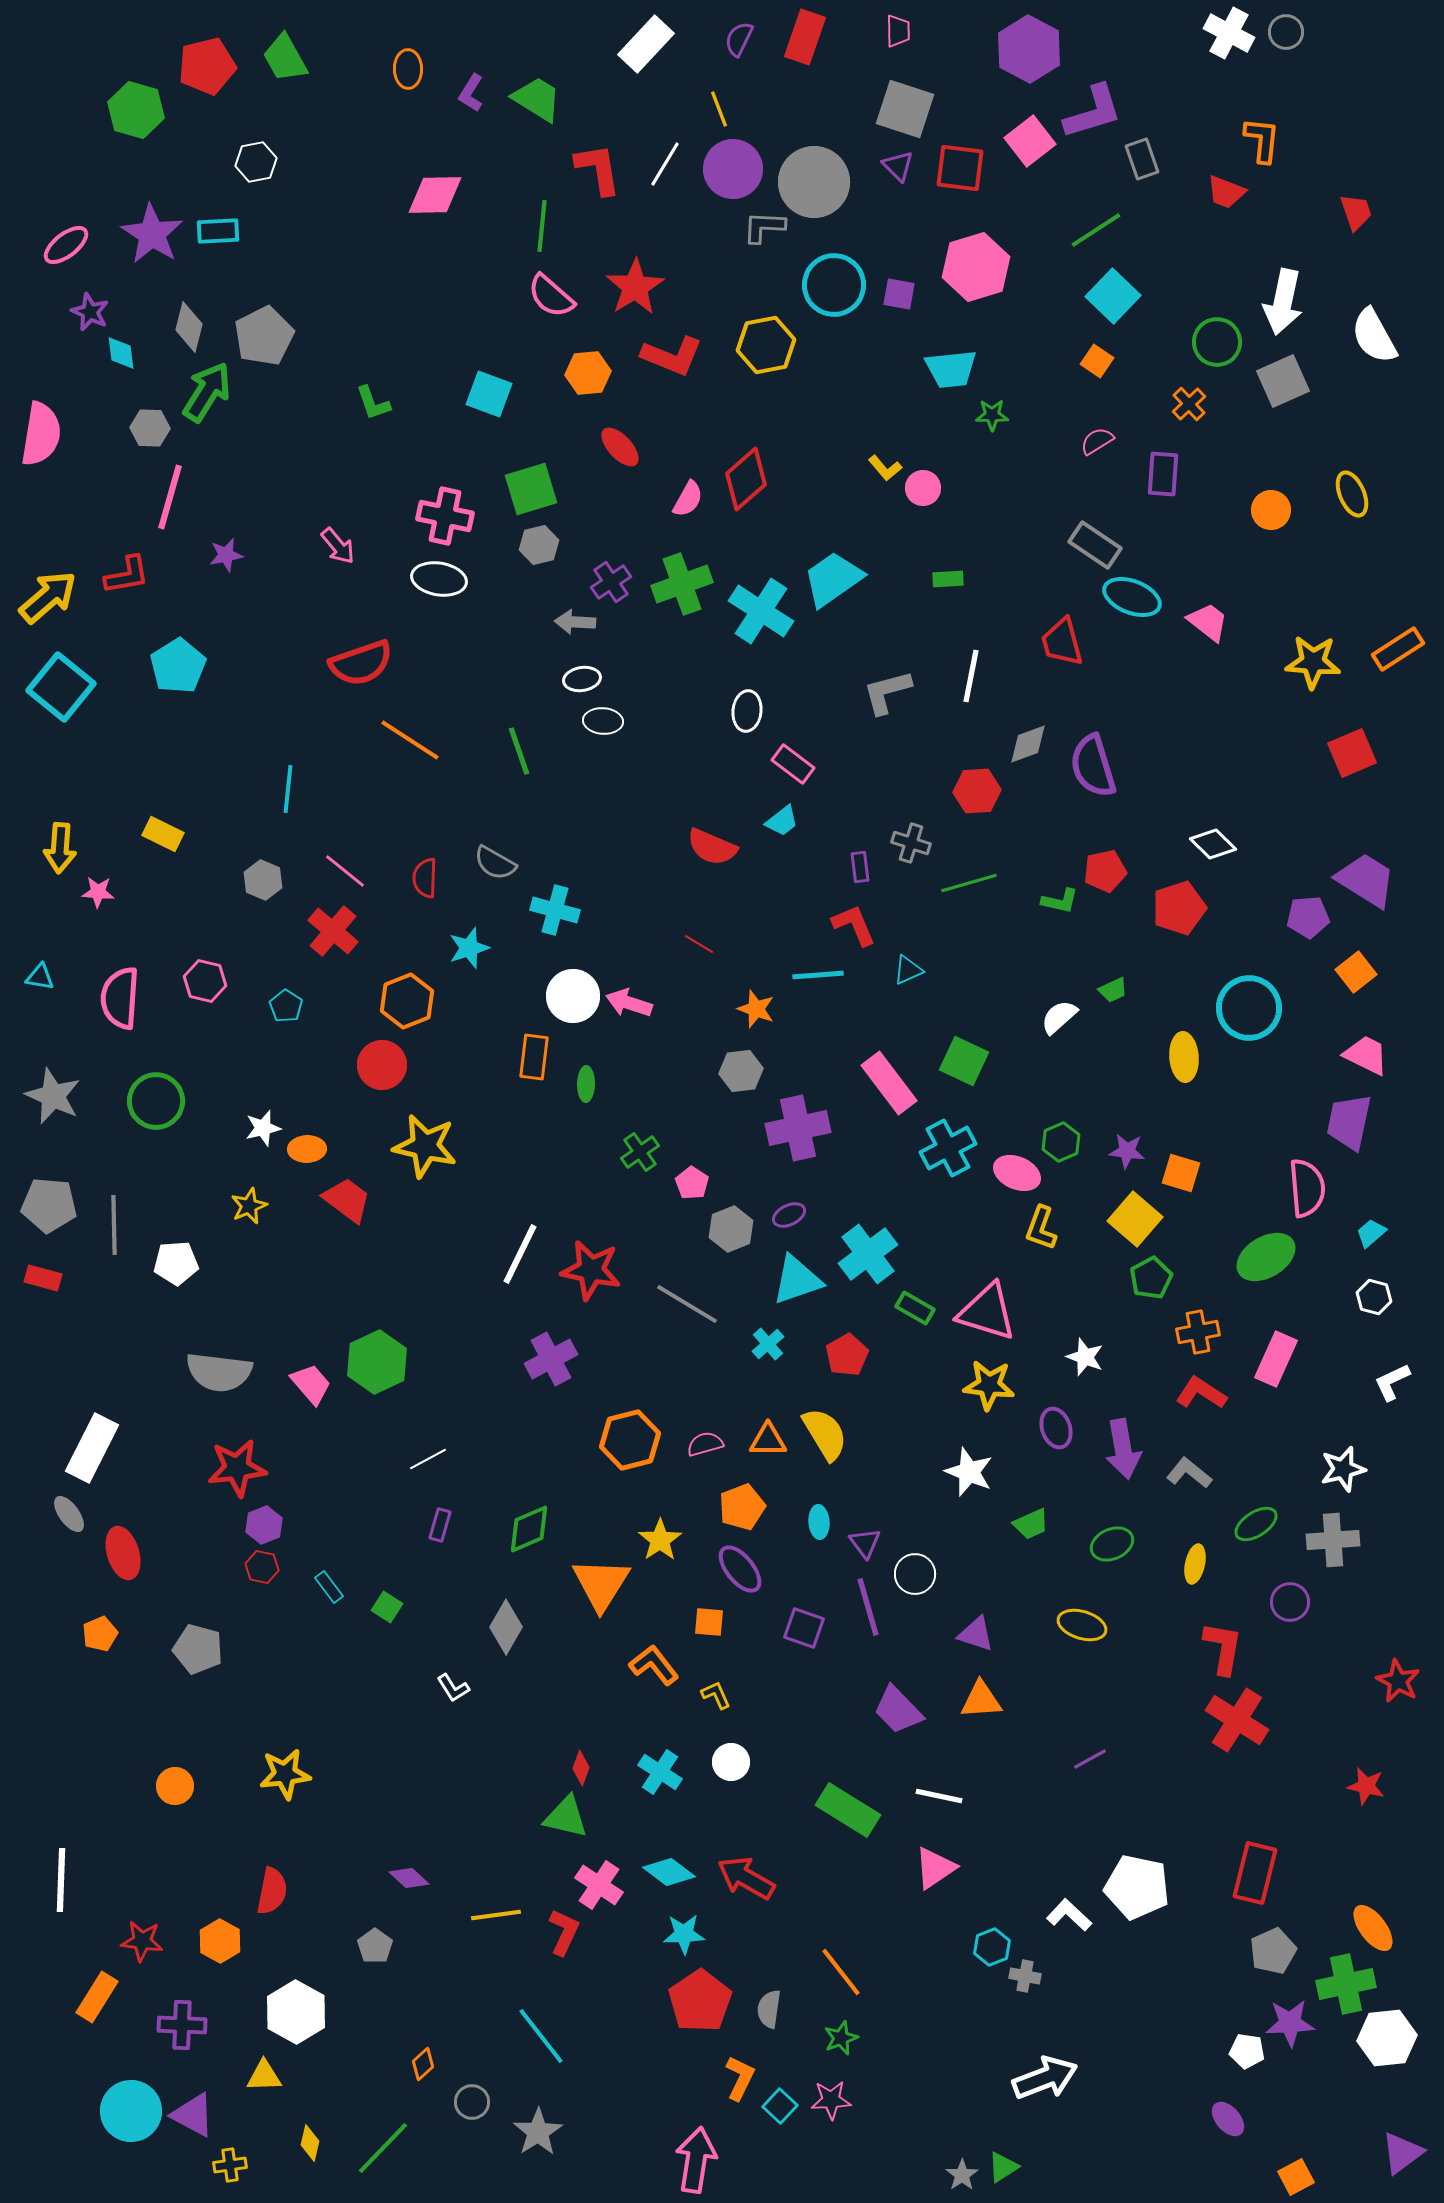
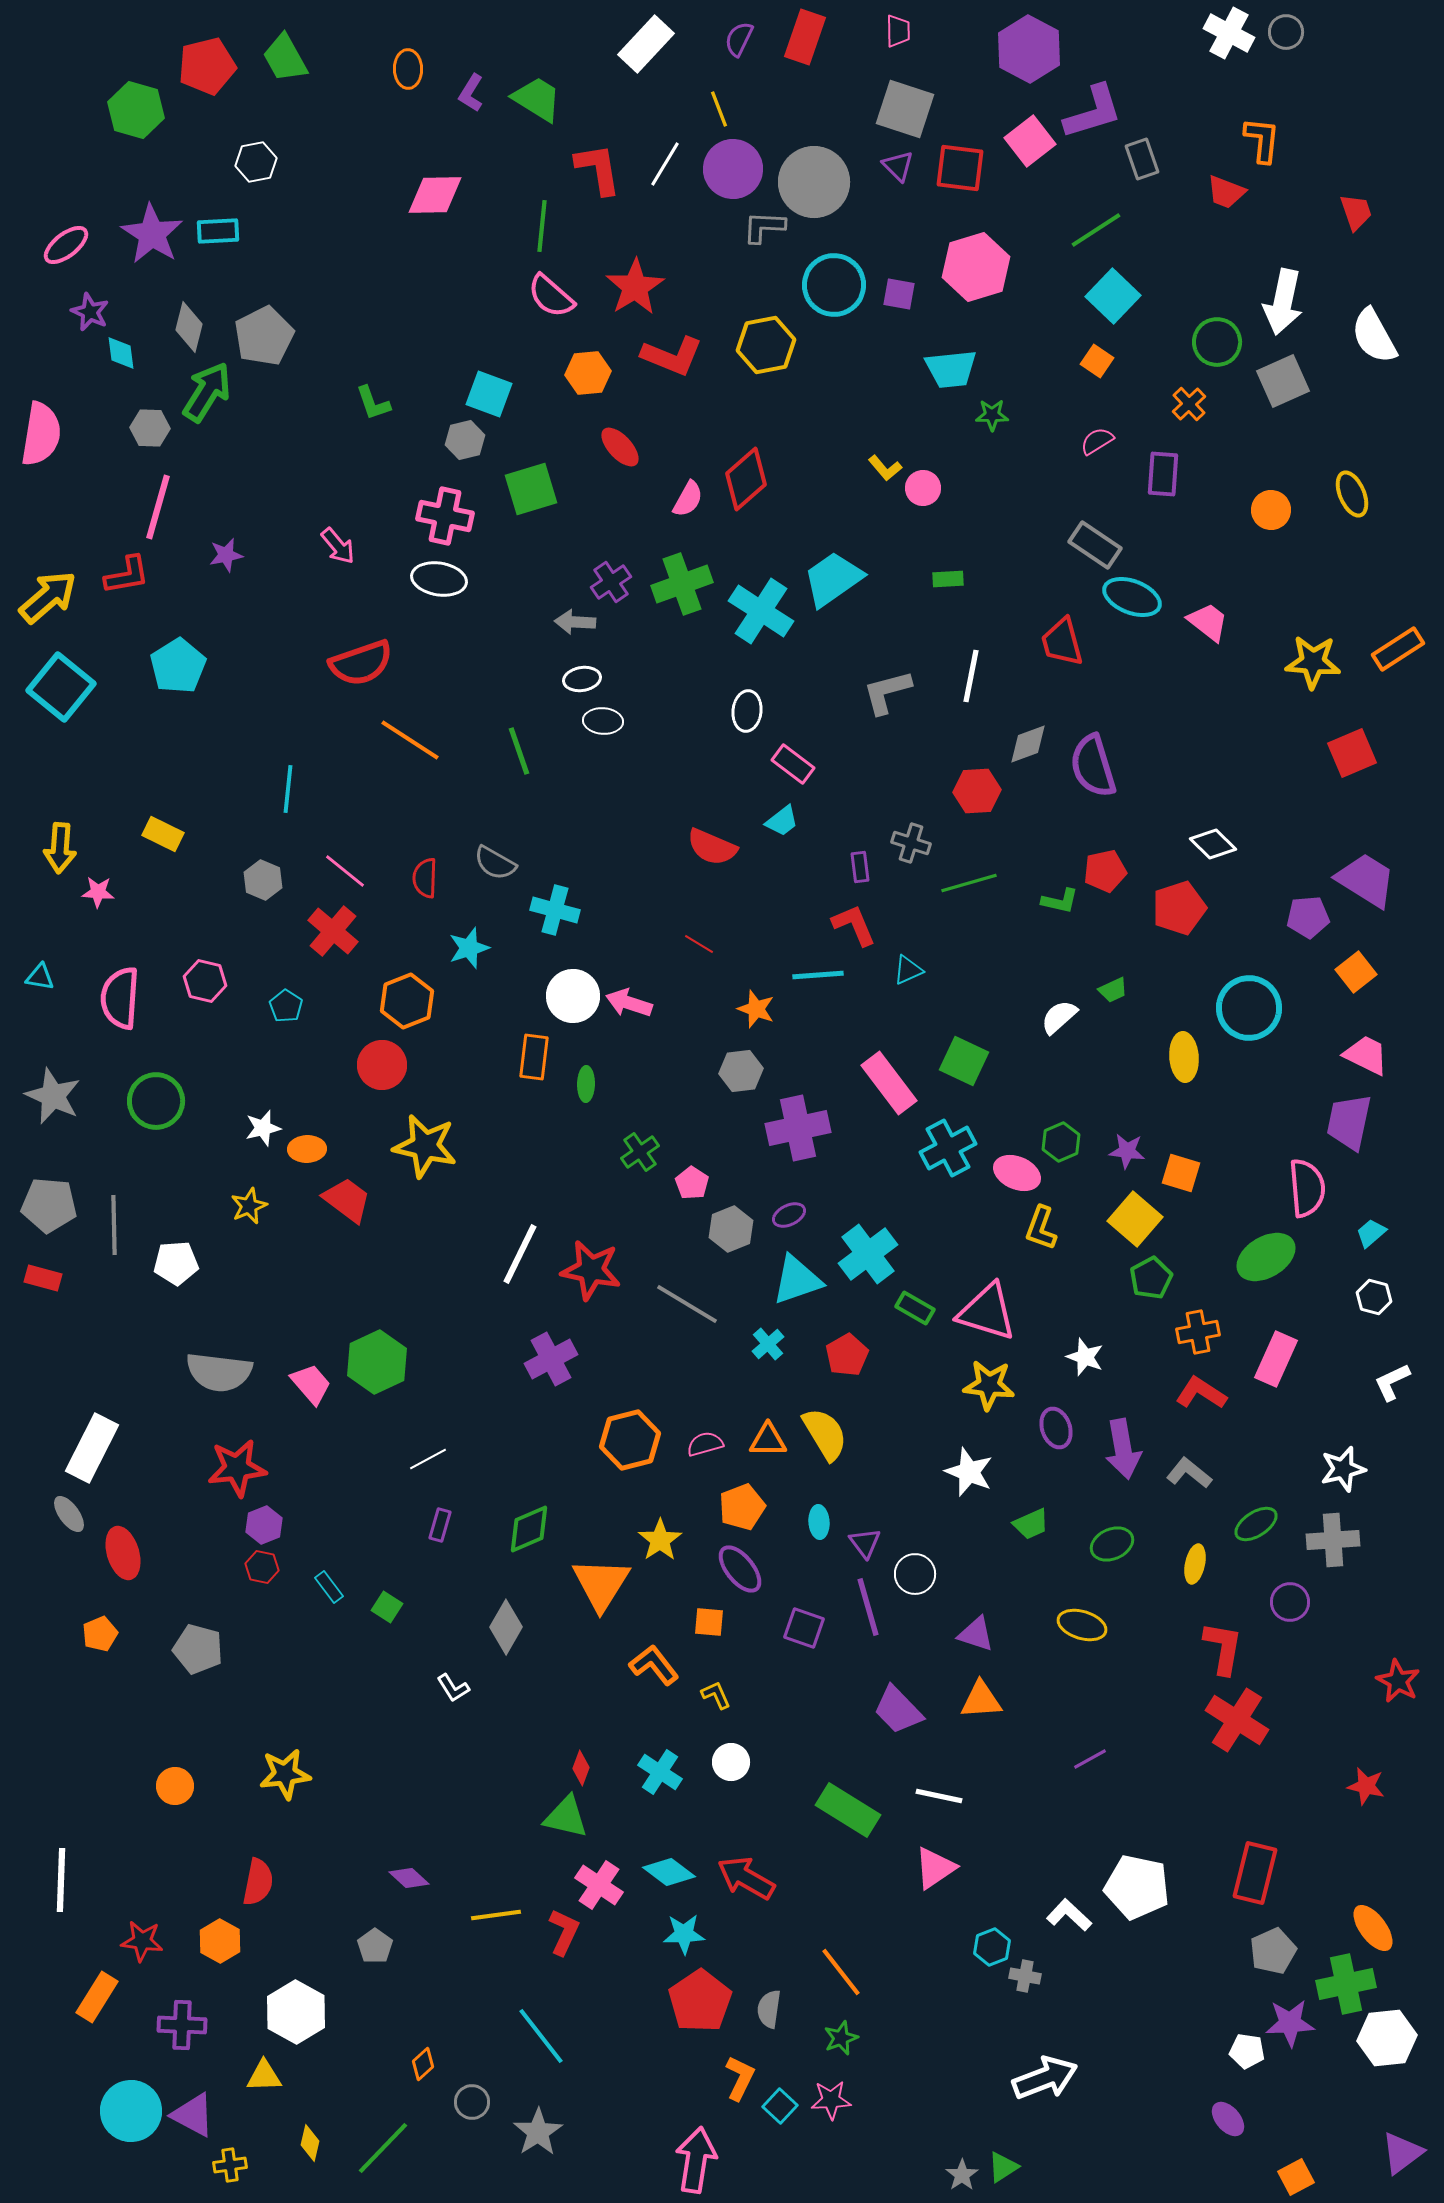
pink line at (170, 497): moved 12 px left, 10 px down
gray hexagon at (539, 545): moved 74 px left, 105 px up
red semicircle at (272, 1891): moved 14 px left, 9 px up
